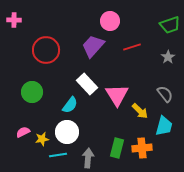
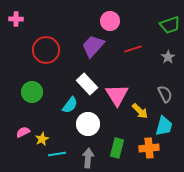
pink cross: moved 2 px right, 1 px up
red line: moved 1 px right, 2 px down
gray semicircle: rotated 12 degrees clockwise
white circle: moved 21 px right, 8 px up
yellow star: rotated 16 degrees counterclockwise
orange cross: moved 7 px right
cyan line: moved 1 px left, 1 px up
